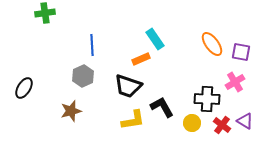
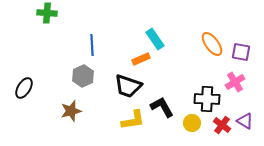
green cross: moved 2 px right; rotated 12 degrees clockwise
